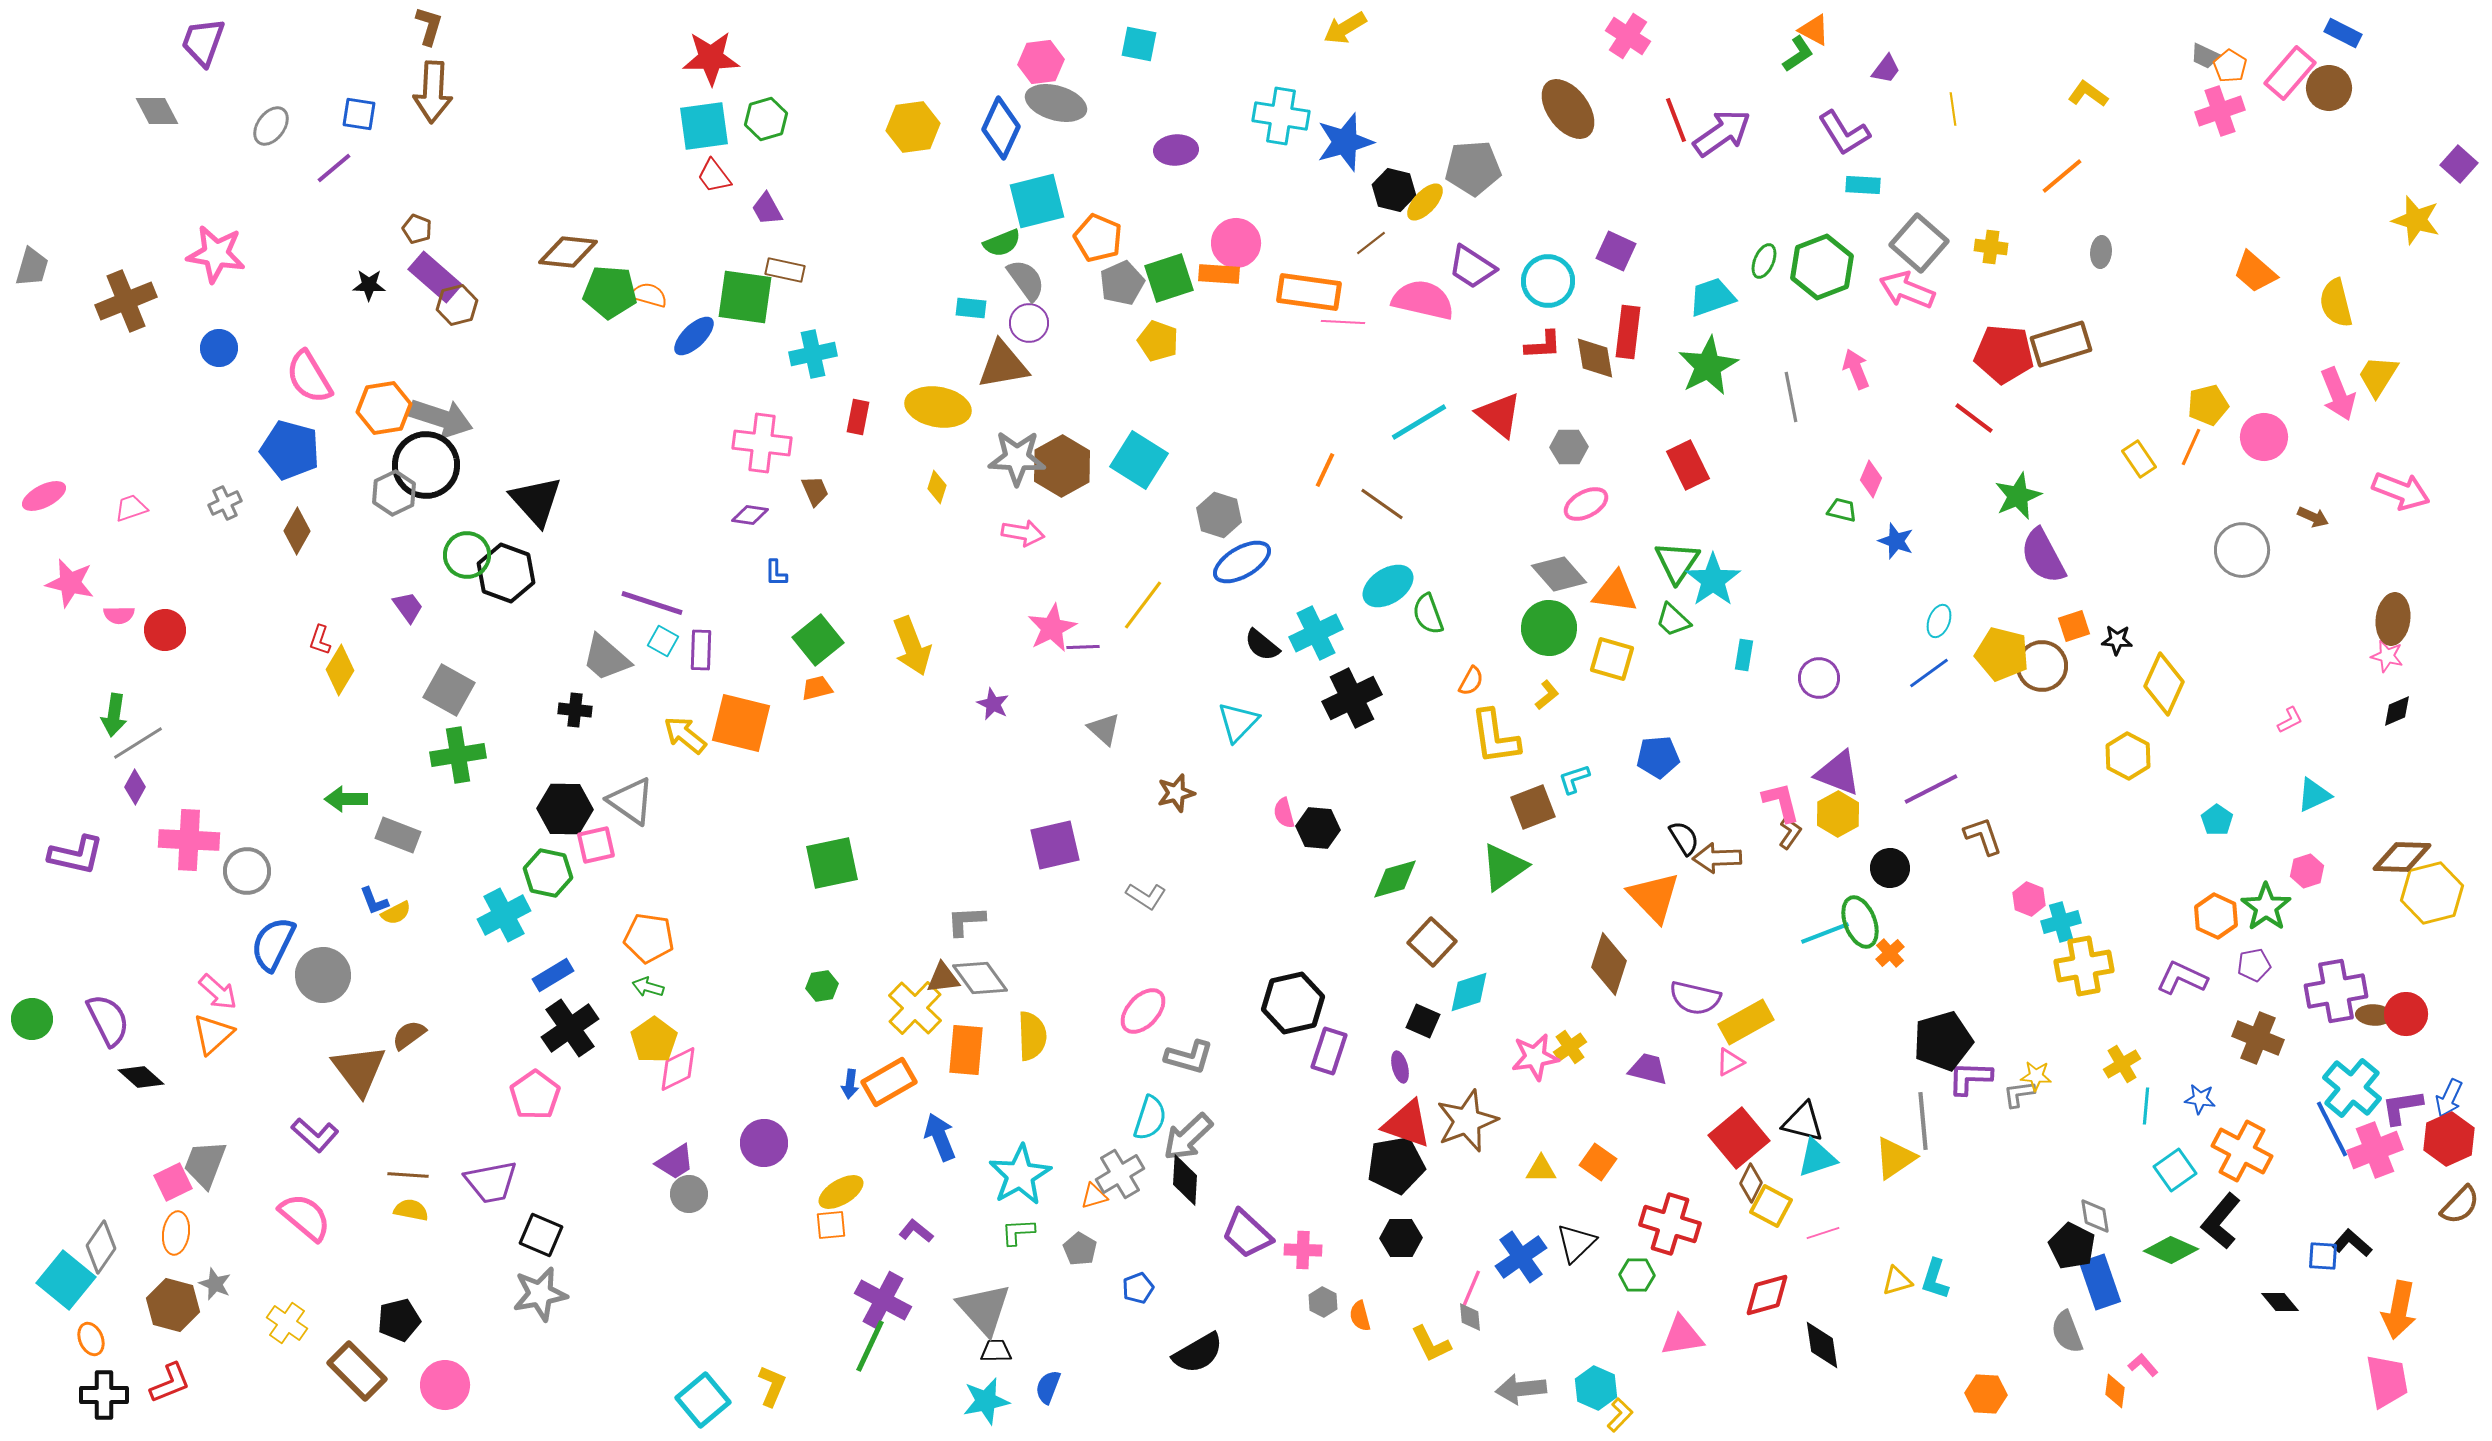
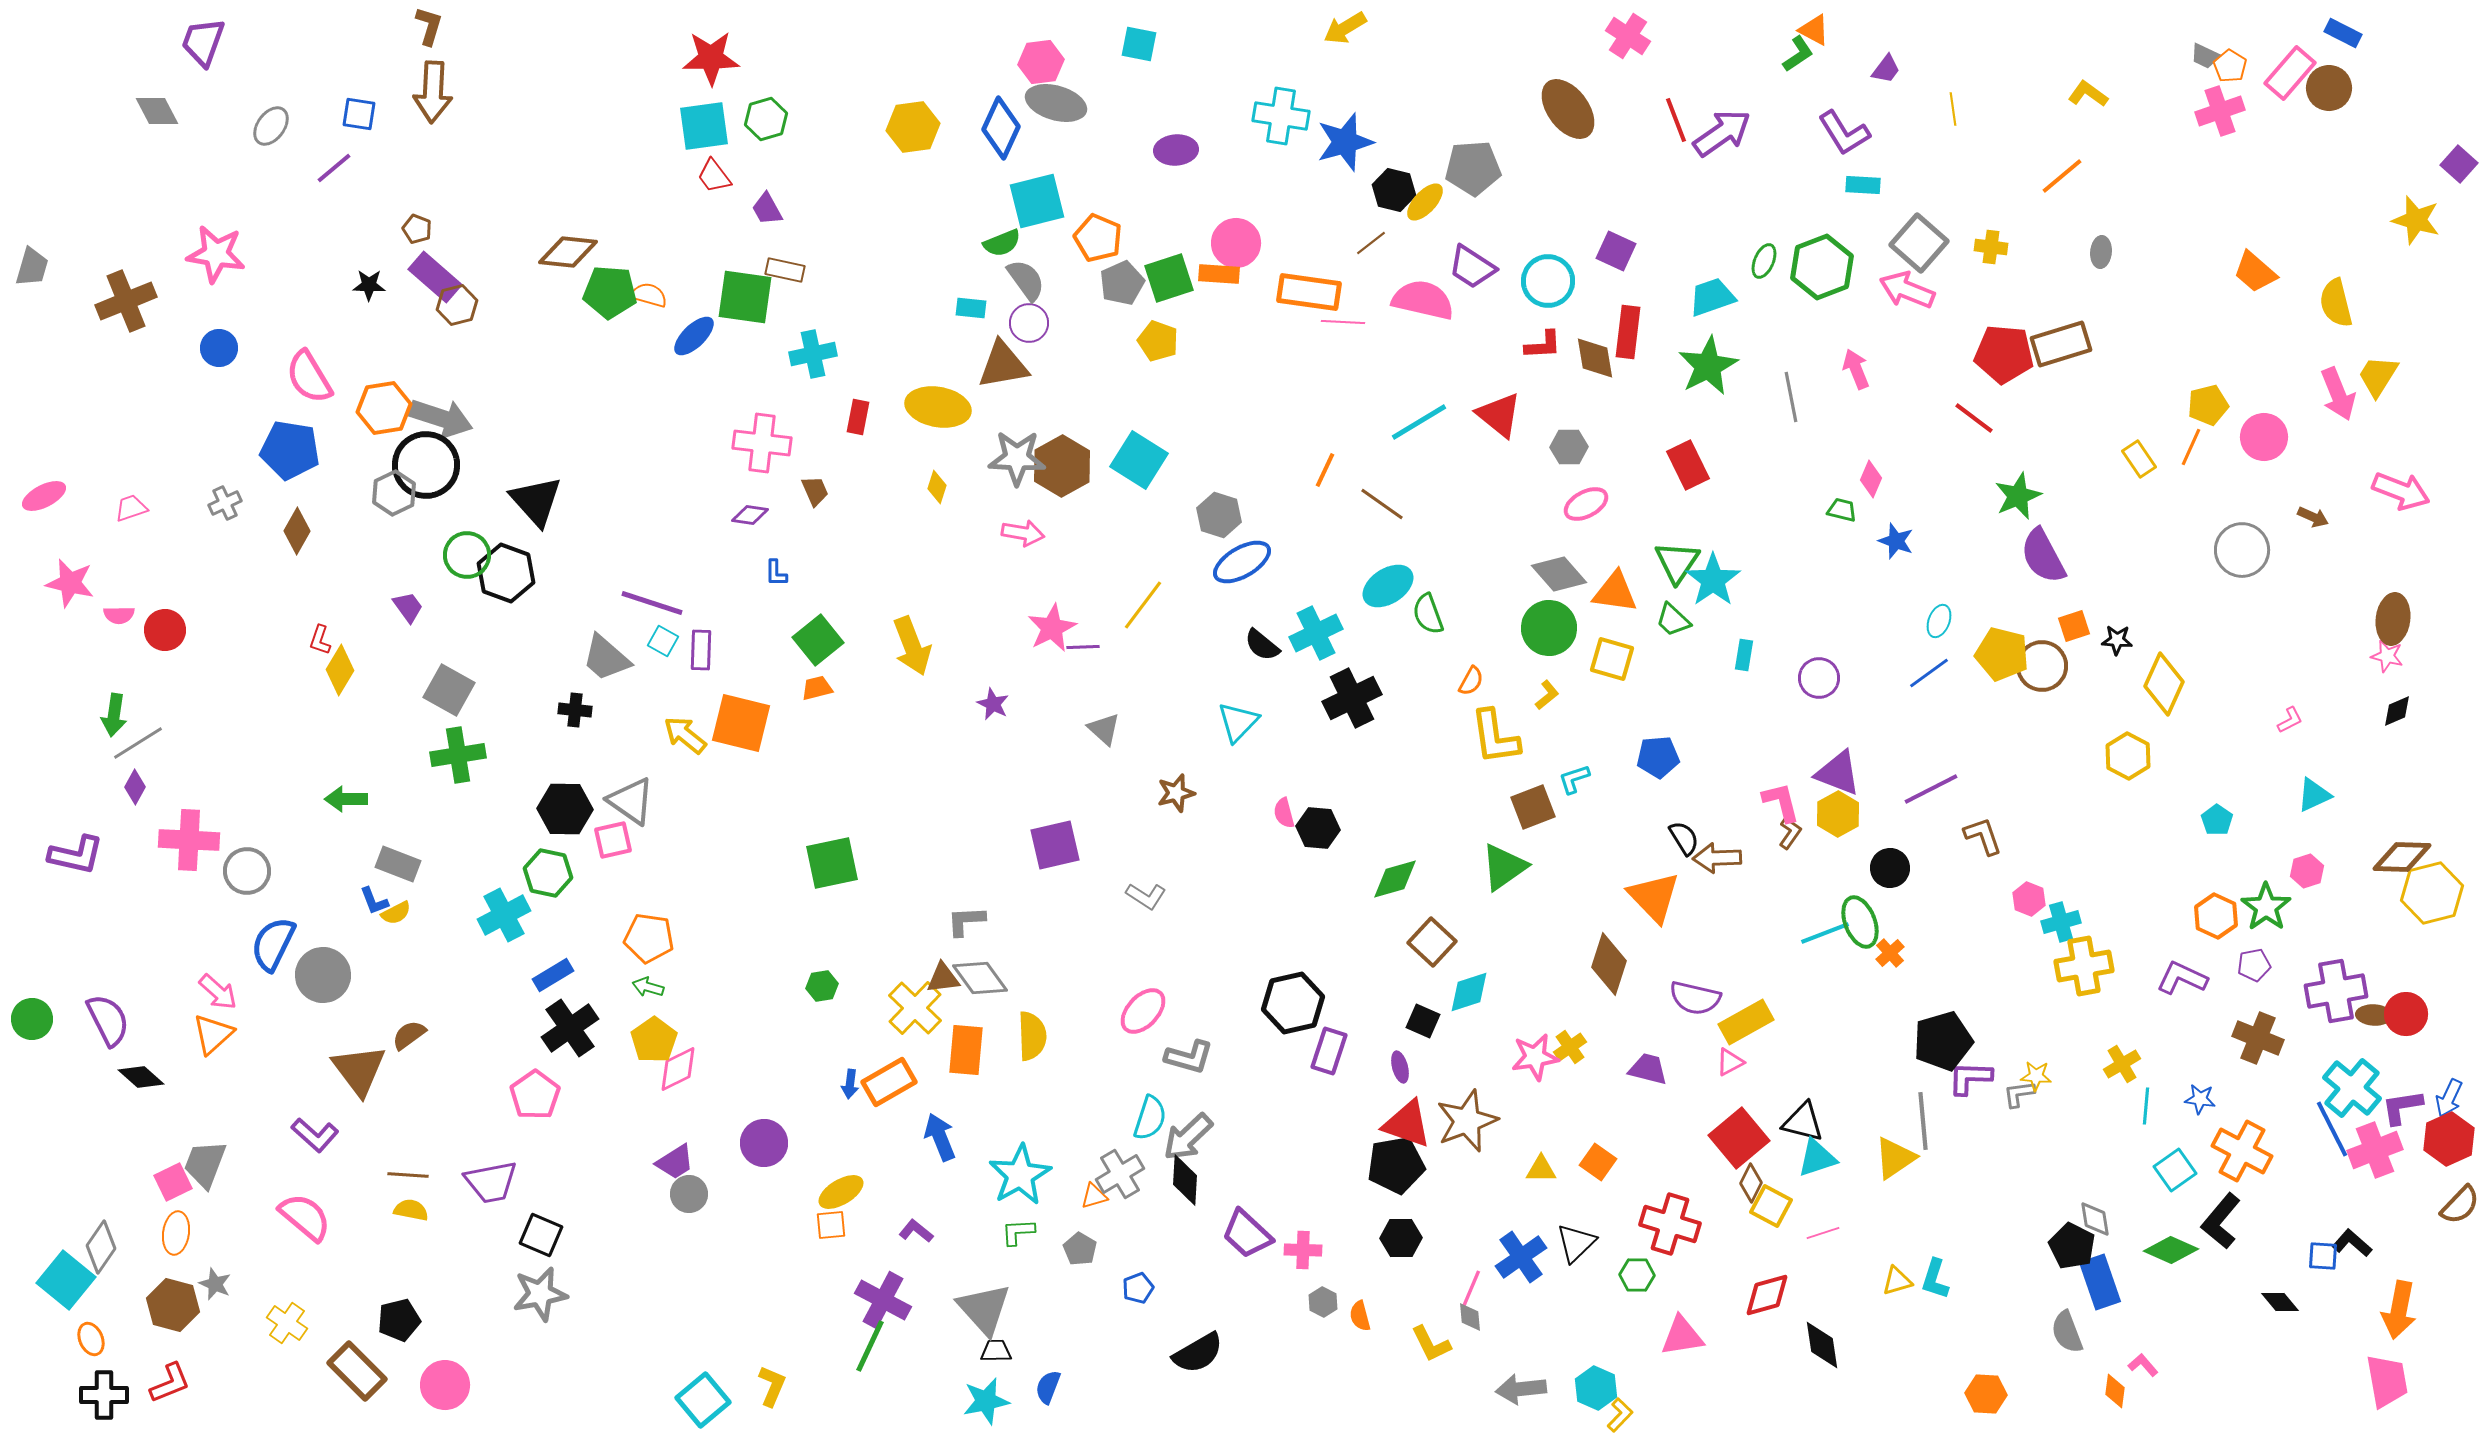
blue pentagon at (290, 450): rotated 6 degrees counterclockwise
gray rectangle at (398, 835): moved 29 px down
pink square at (596, 845): moved 17 px right, 5 px up
gray diamond at (2095, 1216): moved 3 px down
